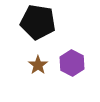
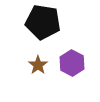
black pentagon: moved 5 px right
